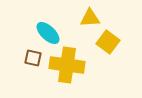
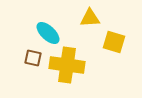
yellow square: moved 6 px right; rotated 20 degrees counterclockwise
